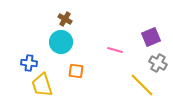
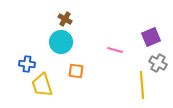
blue cross: moved 2 px left, 1 px down
yellow line: rotated 40 degrees clockwise
